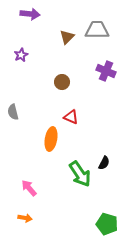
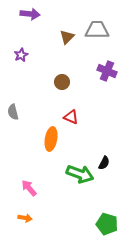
purple cross: moved 1 px right
green arrow: rotated 36 degrees counterclockwise
